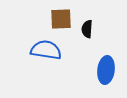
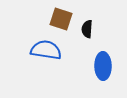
brown square: rotated 20 degrees clockwise
blue ellipse: moved 3 px left, 4 px up; rotated 8 degrees counterclockwise
